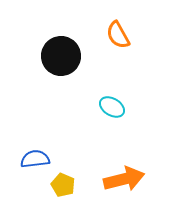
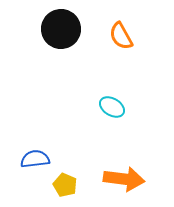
orange semicircle: moved 3 px right, 1 px down
black circle: moved 27 px up
orange arrow: rotated 21 degrees clockwise
yellow pentagon: moved 2 px right
